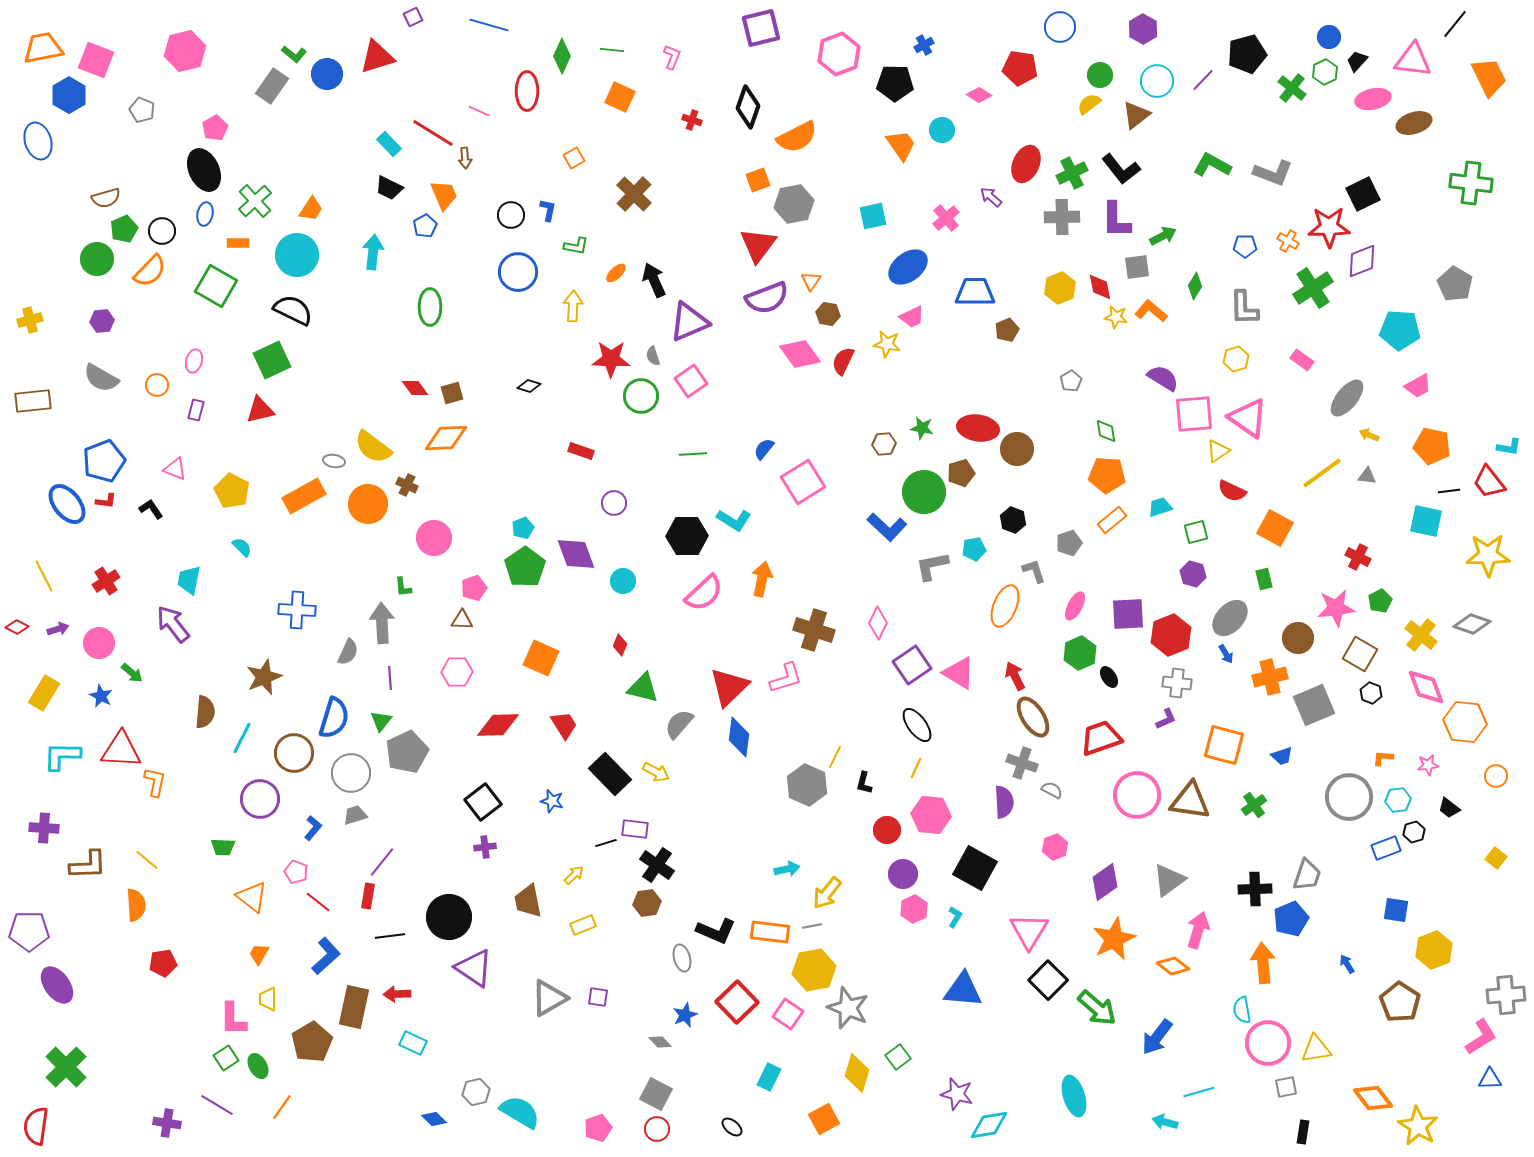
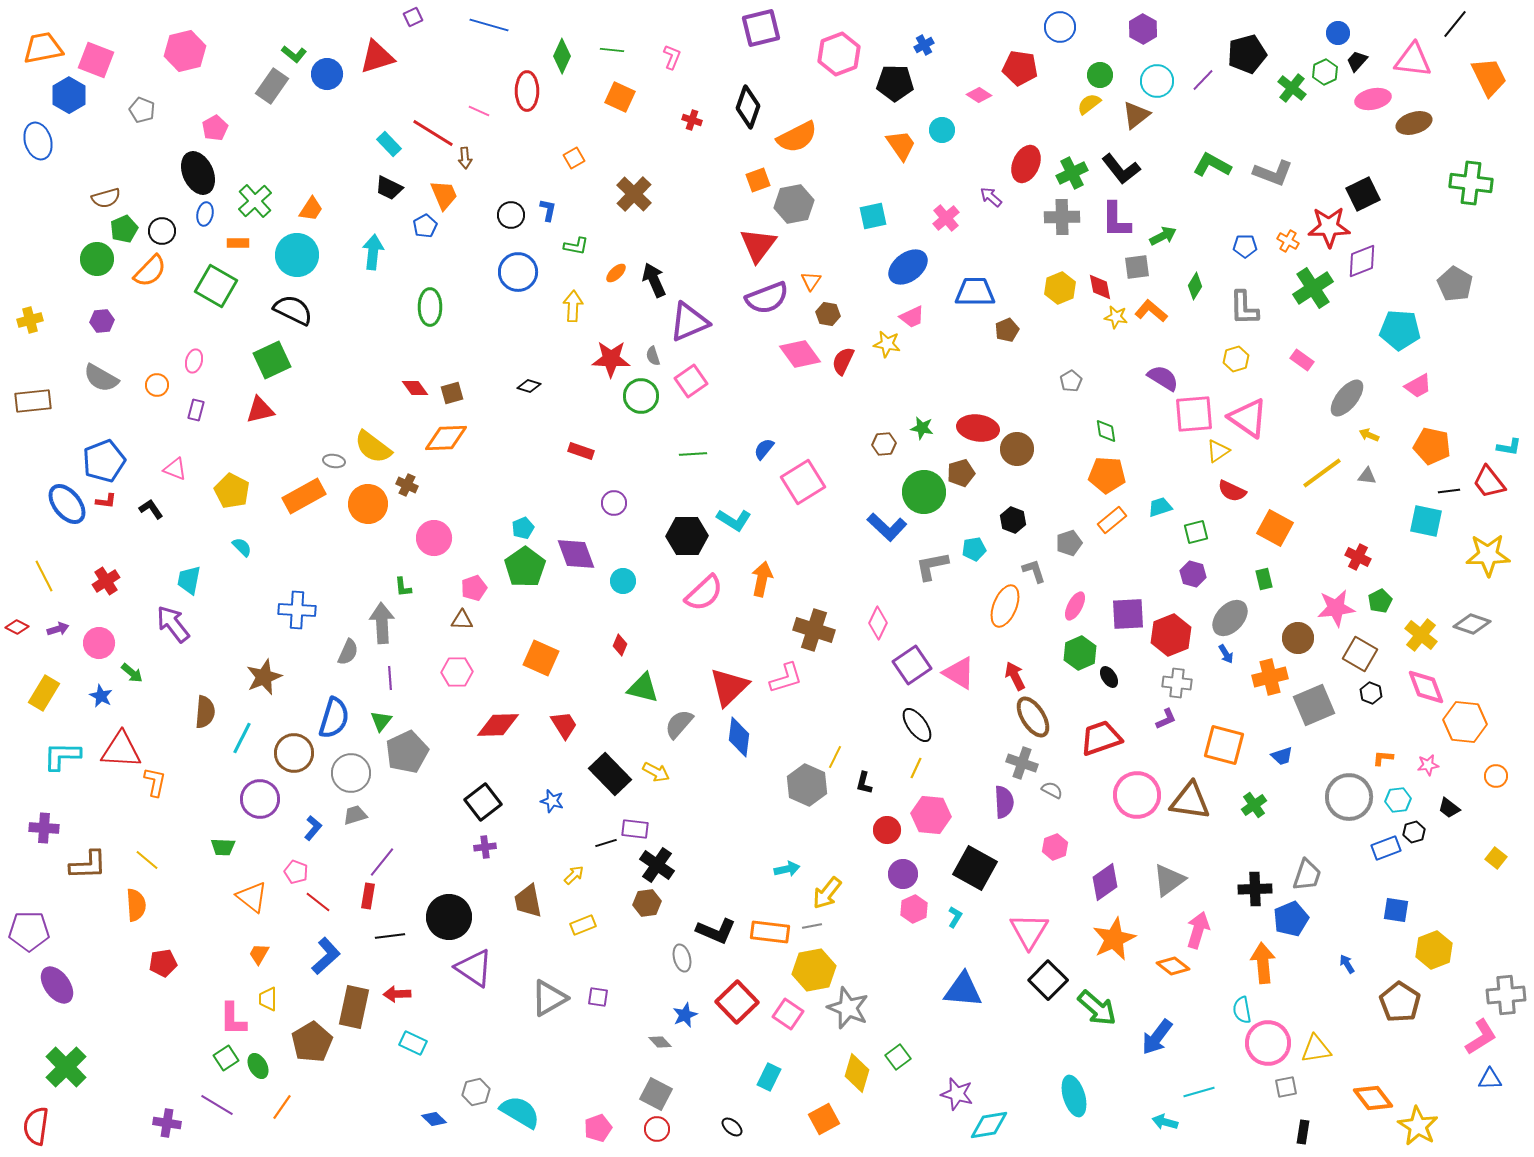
blue circle at (1329, 37): moved 9 px right, 4 px up
black ellipse at (204, 170): moved 6 px left, 3 px down
